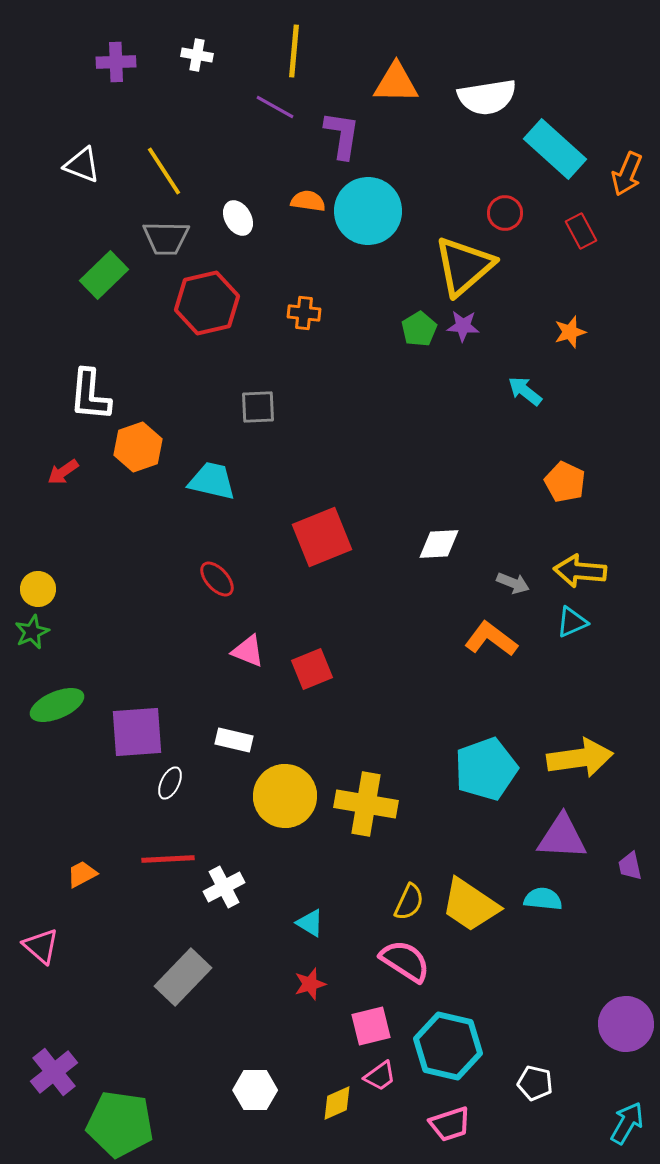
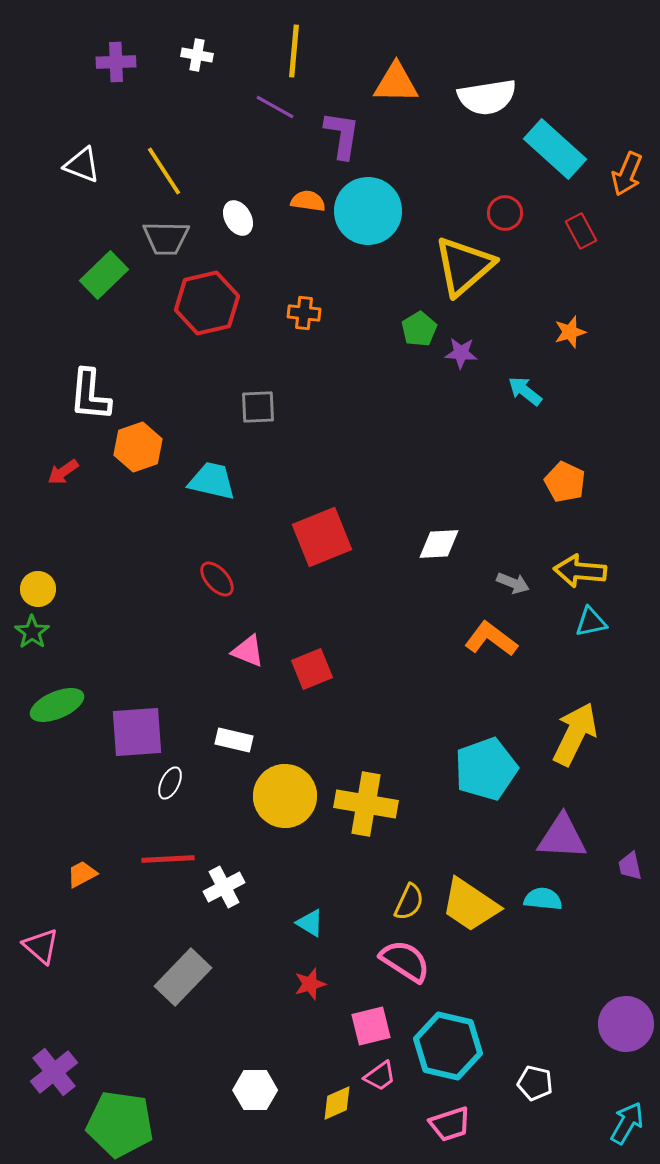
purple star at (463, 326): moved 2 px left, 27 px down
cyan triangle at (572, 622): moved 19 px right; rotated 12 degrees clockwise
green star at (32, 632): rotated 12 degrees counterclockwise
yellow arrow at (580, 758): moved 5 px left, 24 px up; rotated 56 degrees counterclockwise
